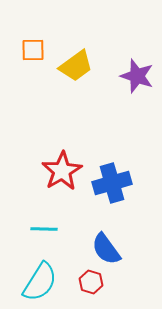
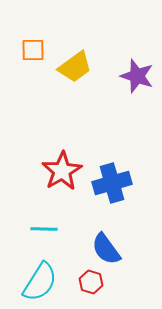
yellow trapezoid: moved 1 px left, 1 px down
